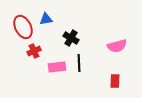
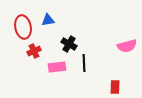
blue triangle: moved 2 px right, 1 px down
red ellipse: rotated 15 degrees clockwise
black cross: moved 2 px left, 6 px down
pink semicircle: moved 10 px right
black line: moved 5 px right
red rectangle: moved 6 px down
